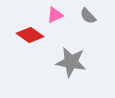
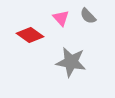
pink triangle: moved 6 px right, 3 px down; rotated 48 degrees counterclockwise
